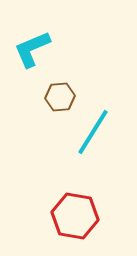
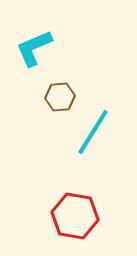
cyan L-shape: moved 2 px right, 1 px up
